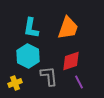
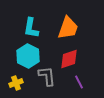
red diamond: moved 2 px left, 2 px up
gray L-shape: moved 2 px left
yellow cross: moved 1 px right
